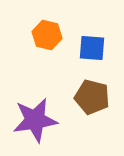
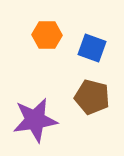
orange hexagon: rotated 12 degrees counterclockwise
blue square: rotated 16 degrees clockwise
